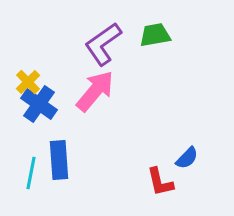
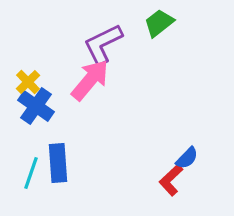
green trapezoid: moved 4 px right, 12 px up; rotated 28 degrees counterclockwise
purple L-shape: rotated 9 degrees clockwise
pink arrow: moved 5 px left, 11 px up
blue cross: moved 3 px left, 2 px down
blue rectangle: moved 1 px left, 3 px down
cyan line: rotated 8 degrees clockwise
red L-shape: moved 11 px right, 2 px up; rotated 60 degrees clockwise
